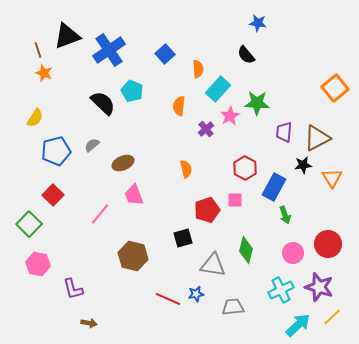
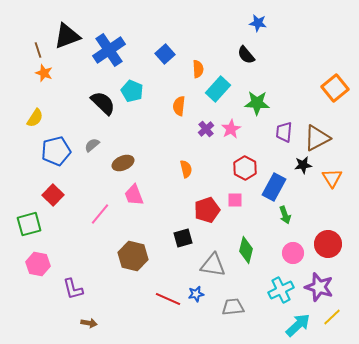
pink star at (230, 116): moved 1 px right, 13 px down
green square at (29, 224): rotated 30 degrees clockwise
